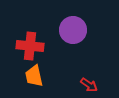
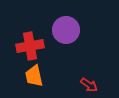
purple circle: moved 7 px left
red cross: rotated 16 degrees counterclockwise
